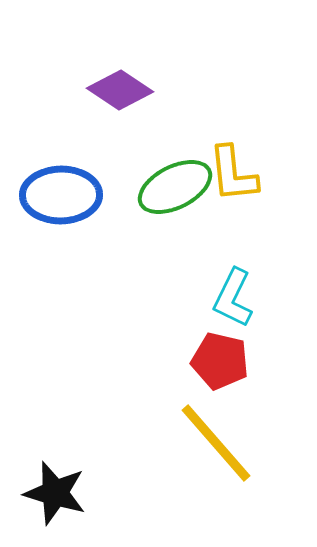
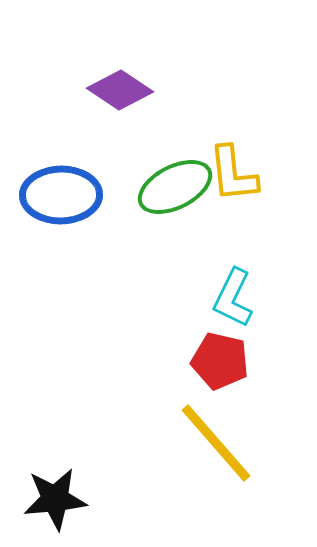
black star: moved 6 px down; rotated 22 degrees counterclockwise
